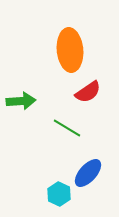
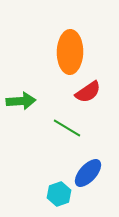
orange ellipse: moved 2 px down; rotated 6 degrees clockwise
cyan hexagon: rotated 15 degrees clockwise
